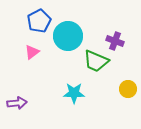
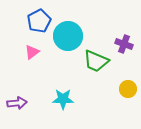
purple cross: moved 9 px right, 3 px down
cyan star: moved 11 px left, 6 px down
